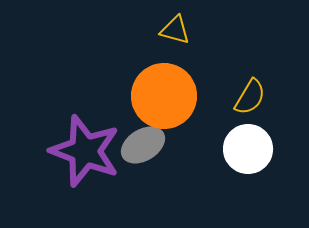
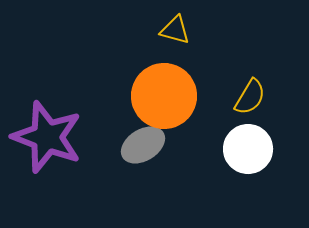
purple star: moved 38 px left, 14 px up
